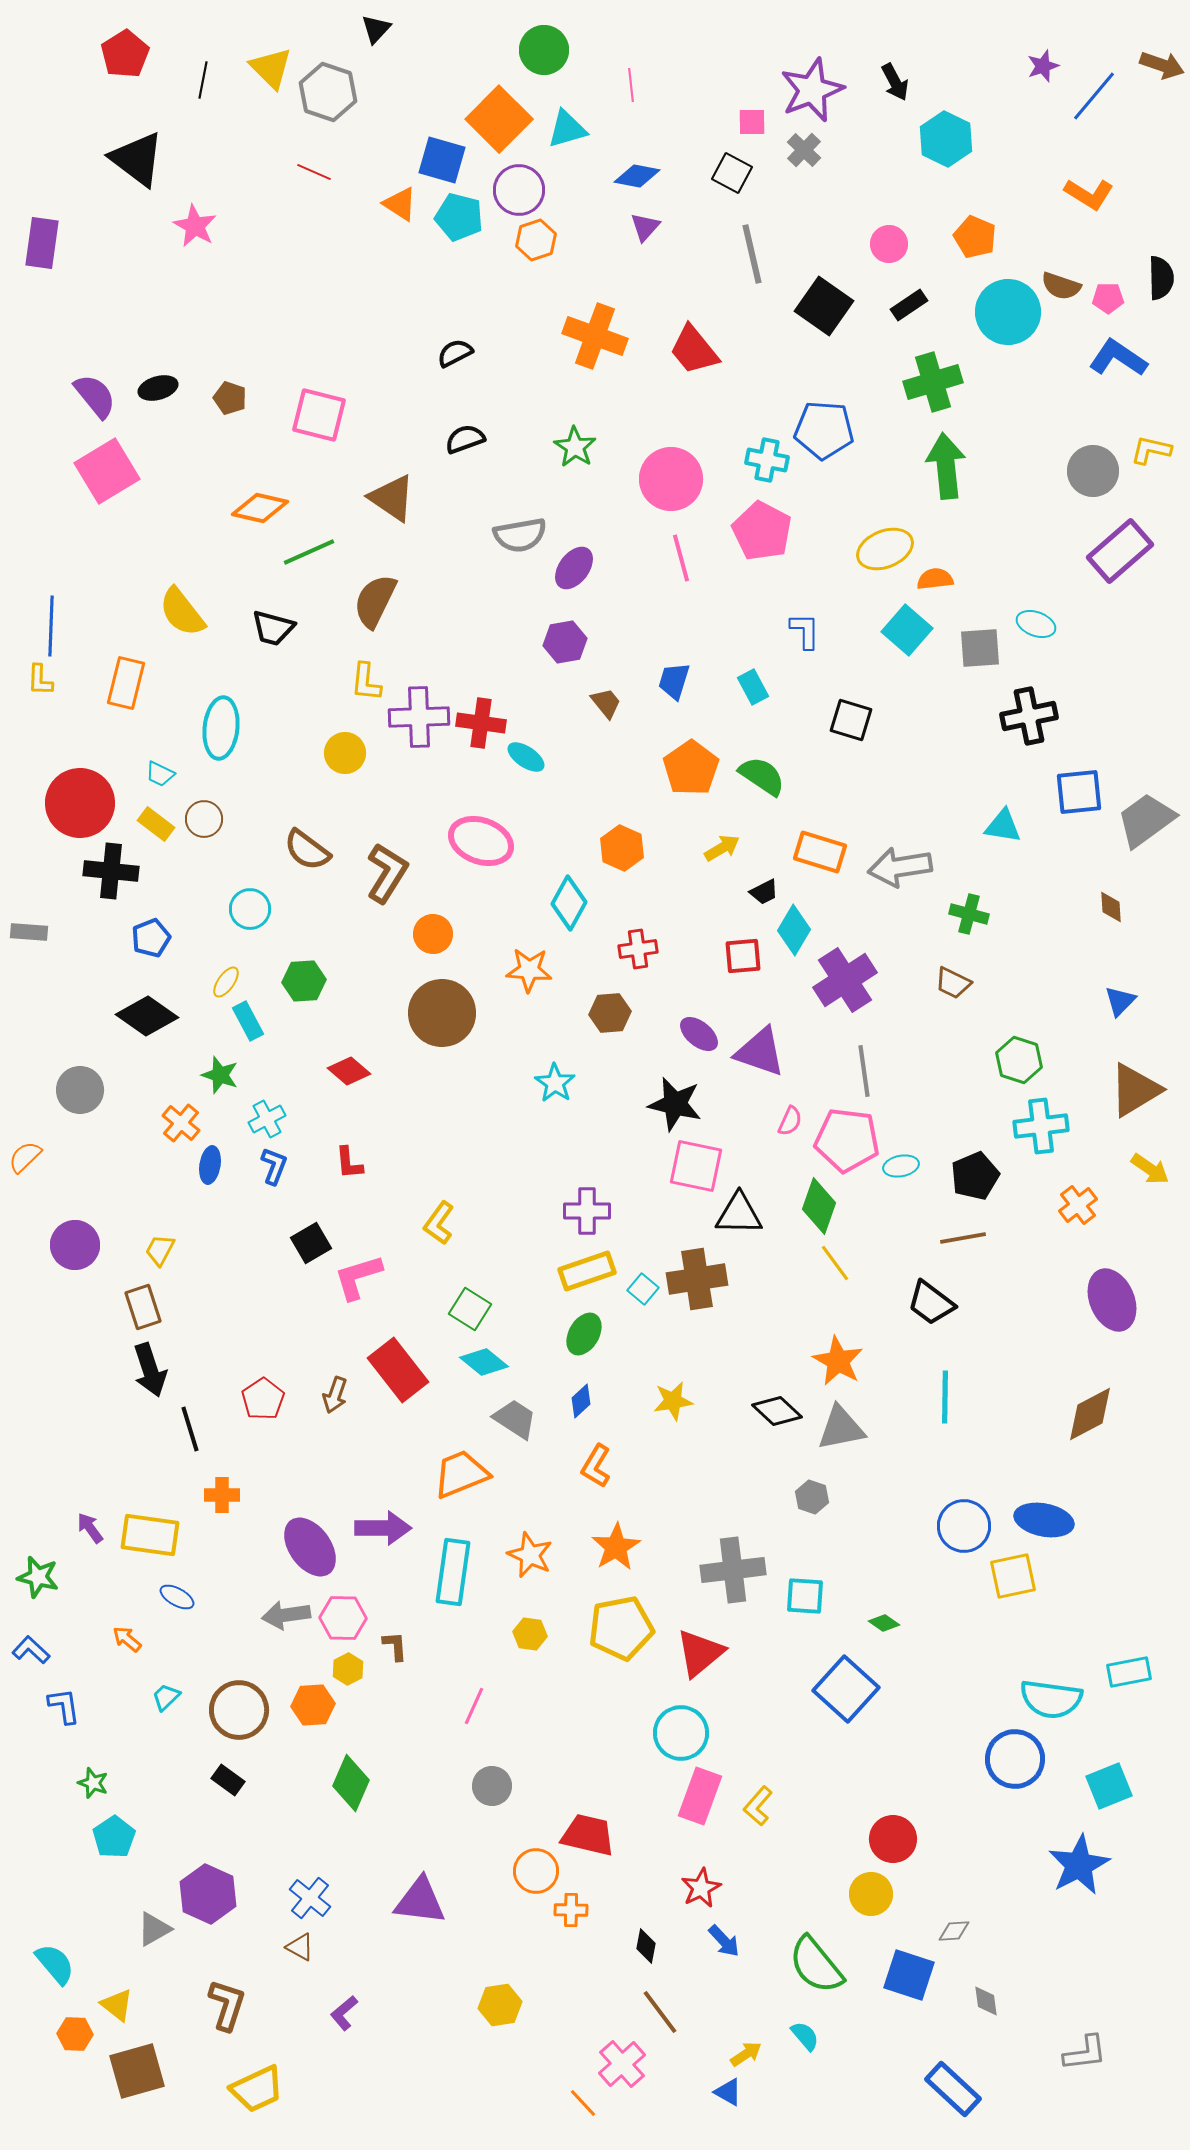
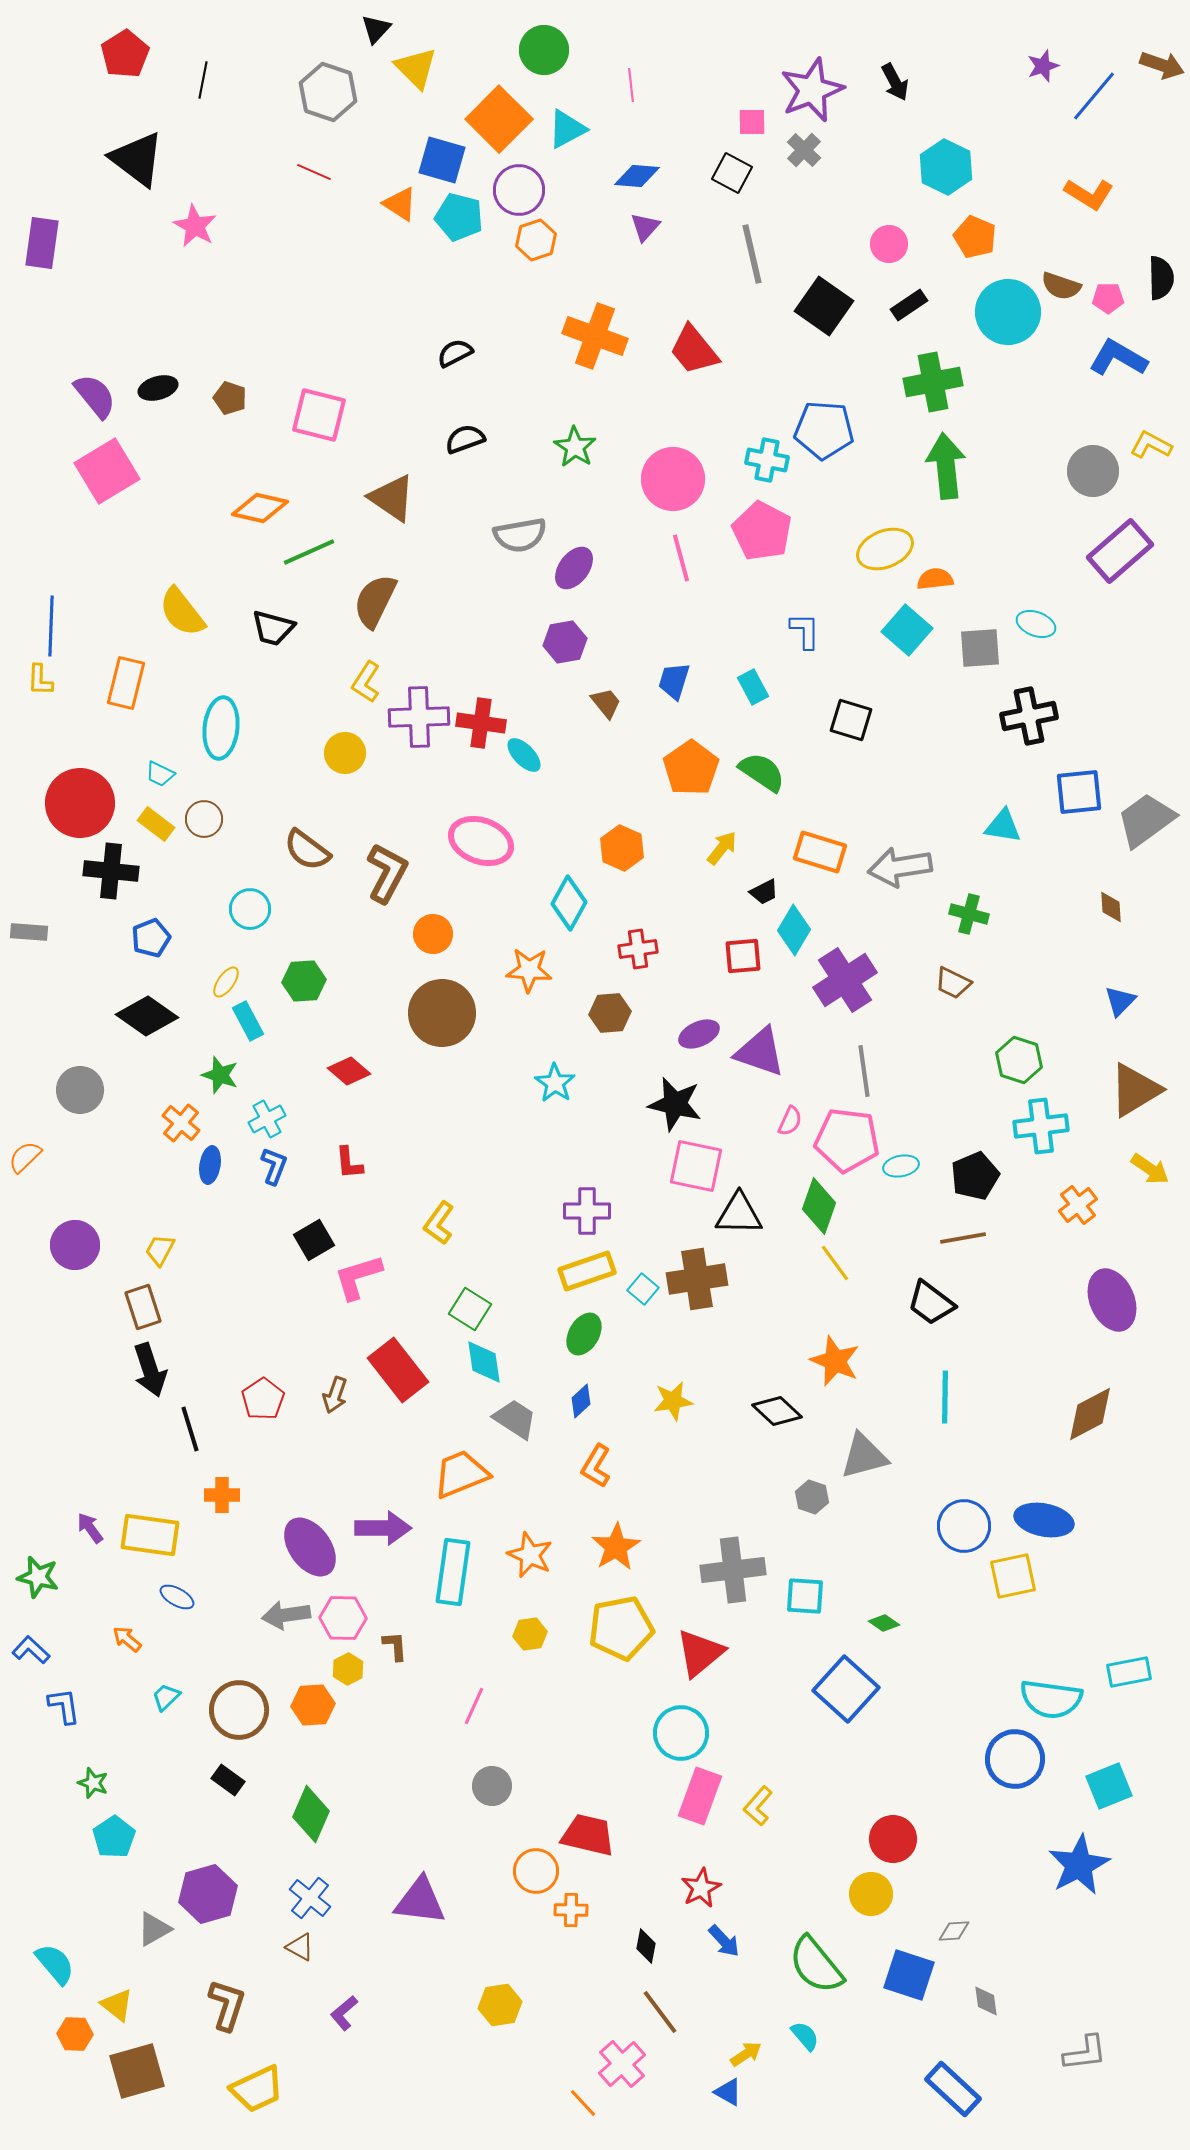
yellow triangle at (271, 68): moved 145 px right
cyan triangle at (567, 129): rotated 12 degrees counterclockwise
cyan hexagon at (946, 139): moved 28 px down
blue diamond at (637, 176): rotated 6 degrees counterclockwise
blue L-shape at (1118, 358): rotated 4 degrees counterclockwise
green cross at (933, 382): rotated 6 degrees clockwise
yellow L-shape at (1151, 450): moved 5 px up; rotated 15 degrees clockwise
pink circle at (671, 479): moved 2 px right
yellow L-shape at (366, 682): rotated 27 degrees clockwise
cyan ellipse at (526, 757): moved 2 px left, 2 px up; rotated 12 degrees clockwise
green semicircle at (762, 776): moved 4 px up
yellow arrow at (722, 848): rotated 21 degrees counterclockwise
brown L-shape at (387, 873): rotated 4 degrees counterclockwise
purple ellipse at (699, 1034): rotated 63 degrees counterclockwise
black square at (311, 1243): moved 3 px right, 3 px up
orange star at (838, 1361): moved 3 px left; rotated 6 degrees counterclockwise
cyan diamond at (484, 1362): rotated 42 degrees clockwise
gray triangle at (841, 1428): moved 23 px right, 28 px down; rotated 4 degrees counterclockwise
yellow hexagon at (530, 1634): rotated 16 degrees counterclockwise
green diamond at (351, 1783): moved 40 px left, 31 px down
purple hexagon at (208, 1894): rotated 20 degrees clockwise
